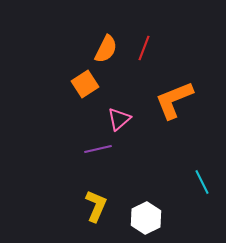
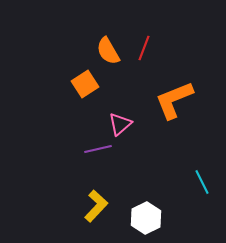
orange semicircle: moved 2 px right, 2 px down; rotated 124 degrees clockwise
pink triangle: moved 1 px right, 5 px down
yellow L-shape: rotated 20 degrees clockwise
